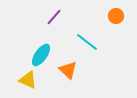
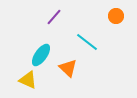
orange triangle: moved 2 px up
